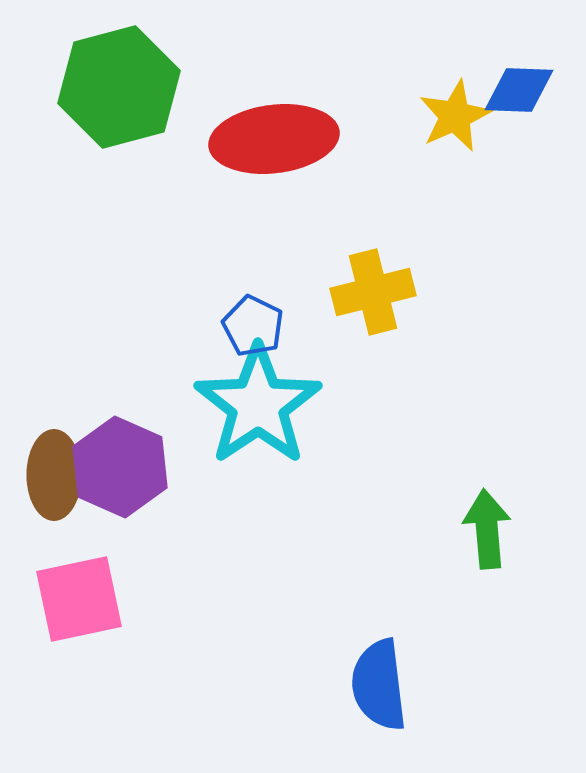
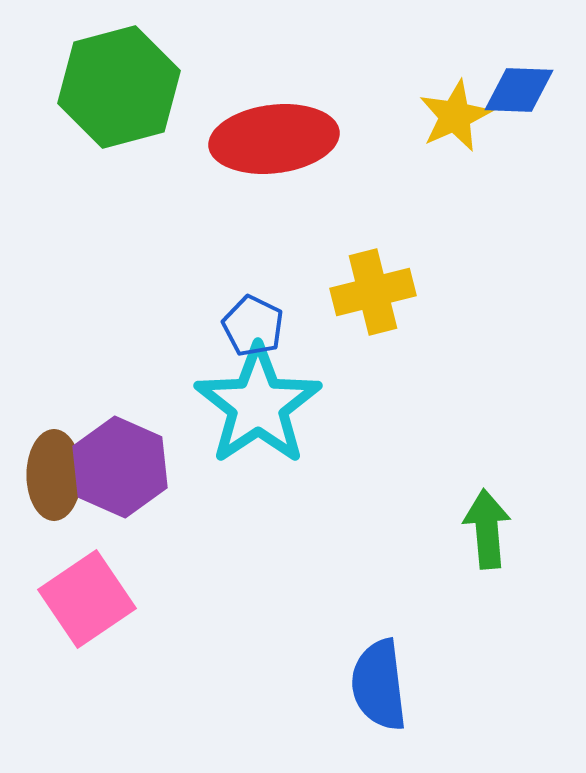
pink square: moved 8 px right; rotated 22 degrees counterclockwise
